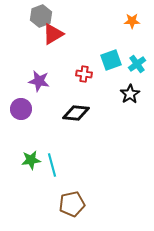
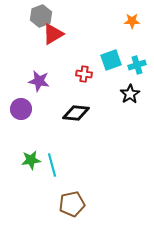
cyan cross: moved 1 px down; rotated 18 degrees clockwise
